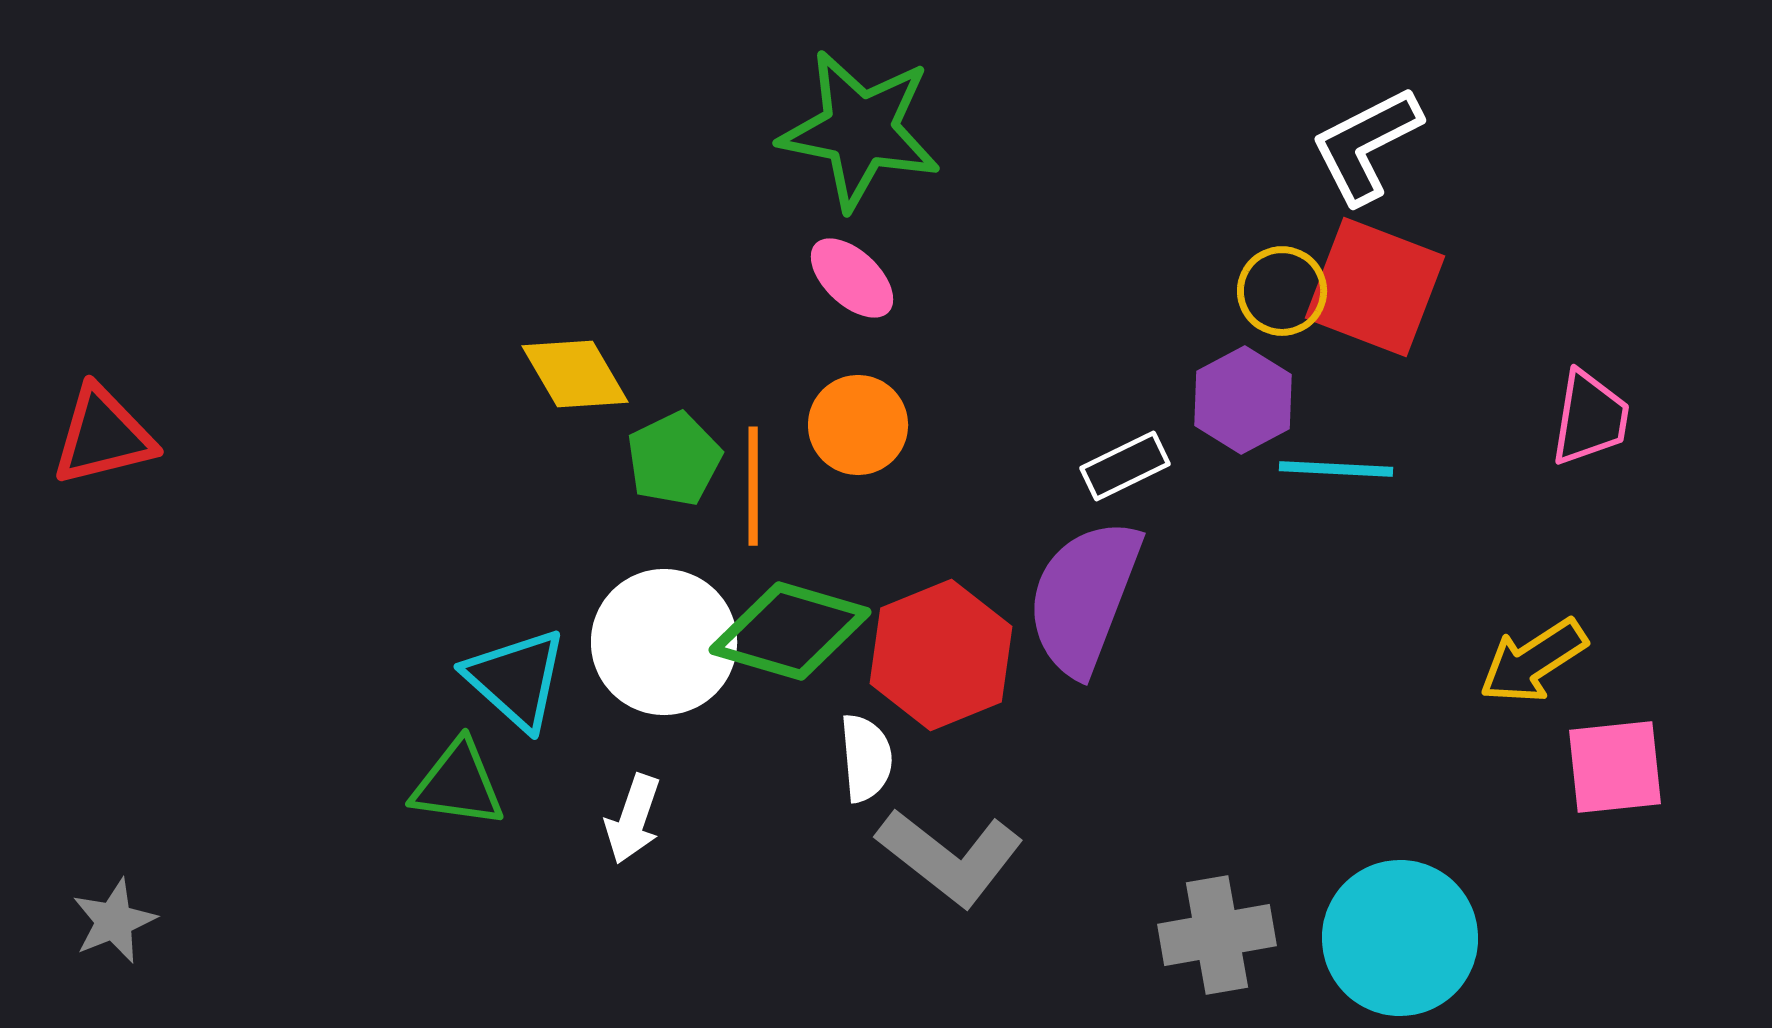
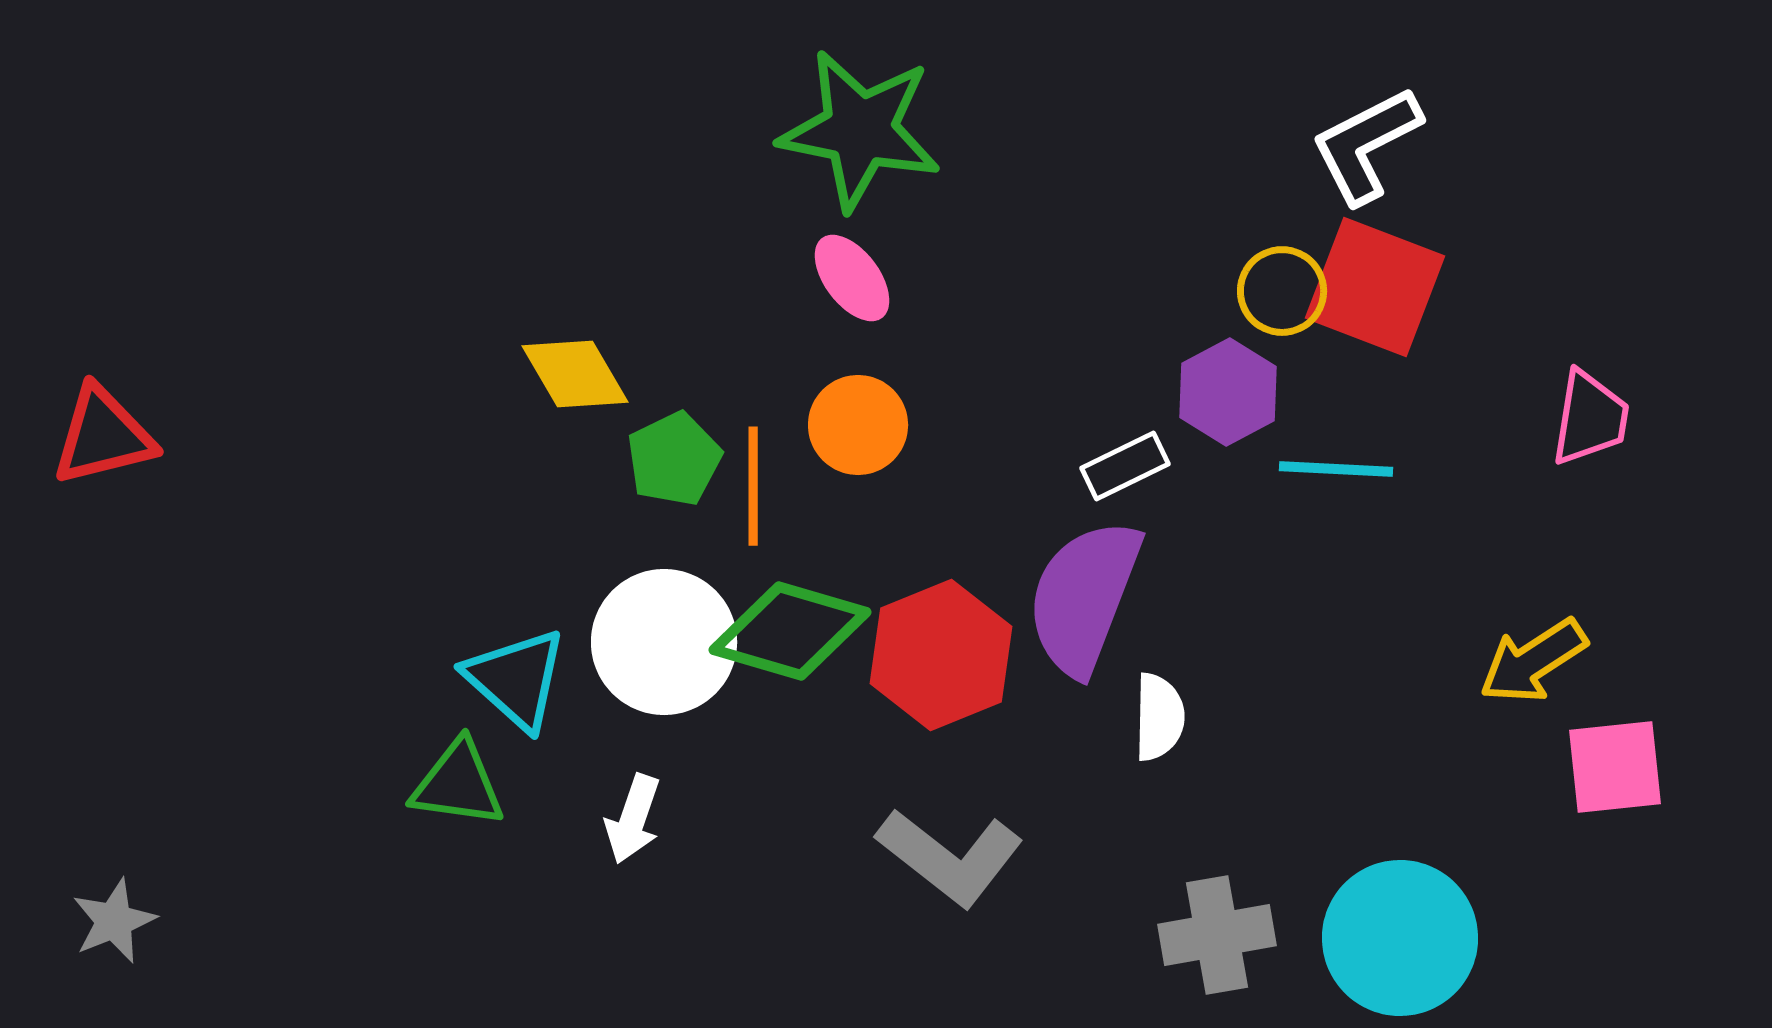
pink ellipse: rotated 10 degrees clockwise
purple hexagon: moved 15 px left, 8 px up
white semicircle: moved 293 px right, 41 px up; rotated 6 degrees clockwise
